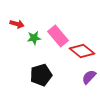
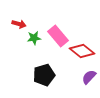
red arrow: moved 2 px right
black pentagon: moved 3 px right
